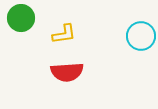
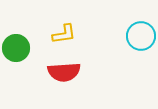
green circle: moved 5 px left, 30 px down
red semicircle: moved 3 px left
